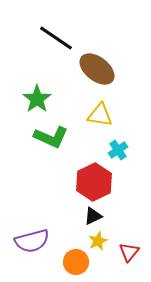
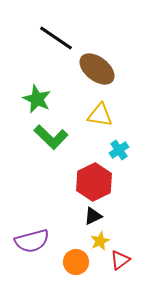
green star: rotated 12 degrees counterclockwise
green L-shape: rotated 20 degrees clockwise
cyan cross: moved 1 px right
yellow star: moved 2 px right
red triangle: moved 9 px left, 8 px down; rotated 15 degrees clockwise
